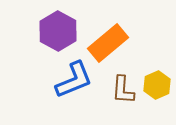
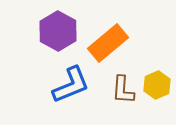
blue L-shape: moved 3 px left, 5 px down
